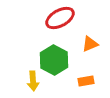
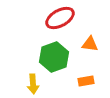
orange triangle: rotated 30 degrees clockwise
green hexagon: moved 3 px up; rotated 12 degrees clockwise
yellow arrow: moved 3 px down
